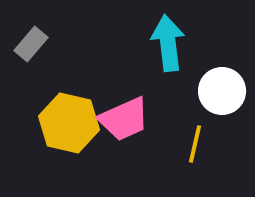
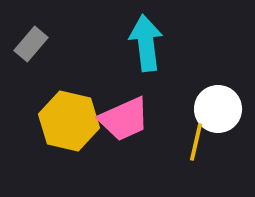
cyan arrow: moved 22 px left
white circle: moved 4 px left, 18 px down
yellow hexagon: moved 2 px up
yellow line: moved 1 px right, 2 px up
